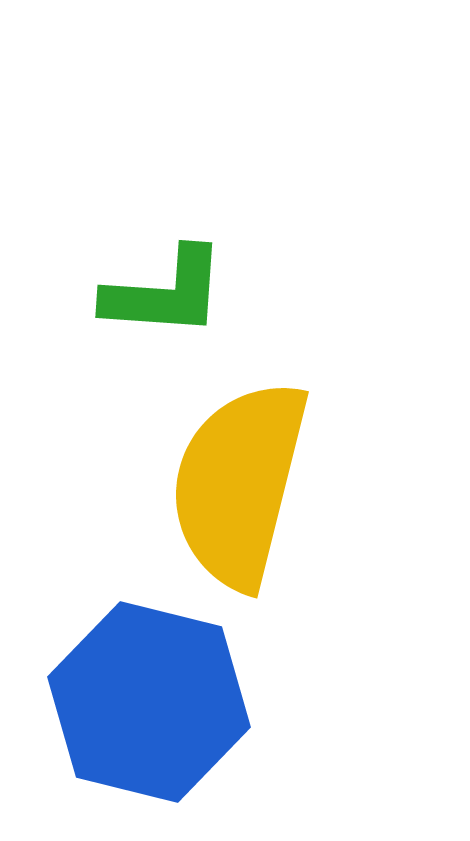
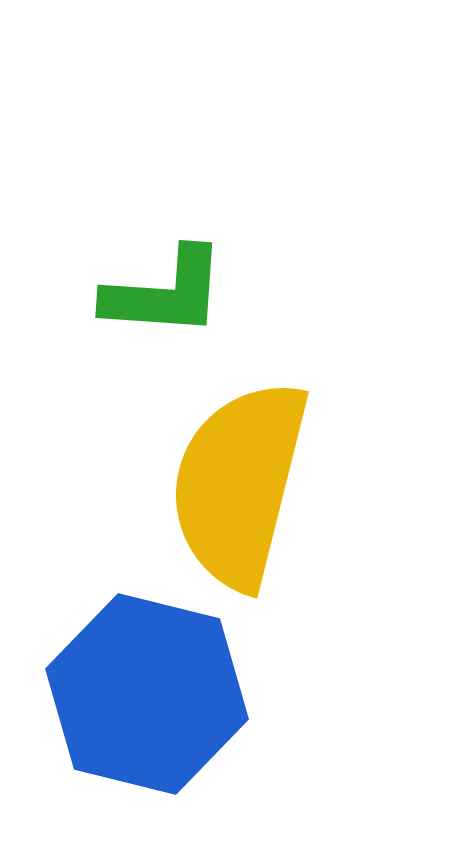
blue hexagon: moved 2 px left, 8 px up
